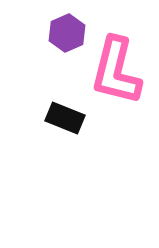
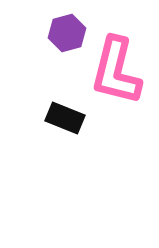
purple hexagon: rotated 9 degrees clockwise
